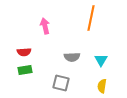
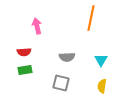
pink arrow: moved 8 px left
gray semicircle: moved 5 px left
